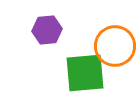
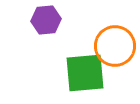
purple hexagon: moved 1 px left, 10 px up
